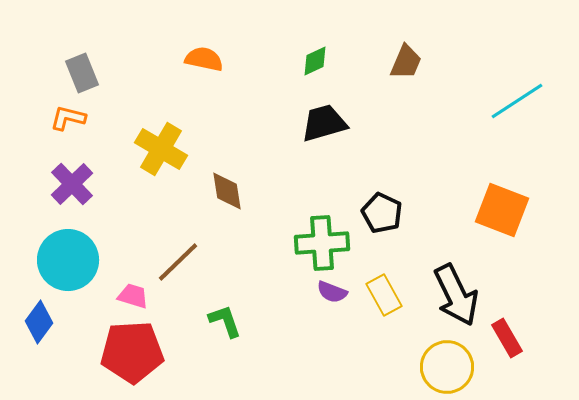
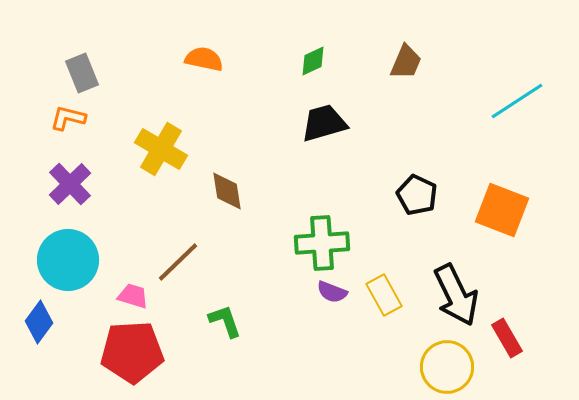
green diamond: moved 2 px left
purple cross: moved 2 px left
black pentagon: moved 35 px right, 18 px up
